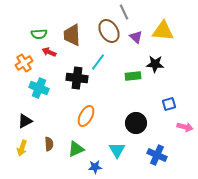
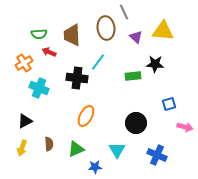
brown ellipse: moved 3 px left, 3 px up; rotated 25 degrees clockwise
